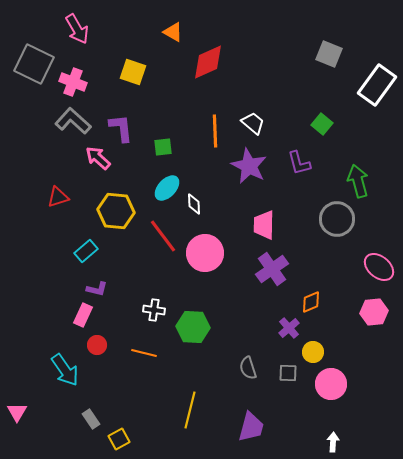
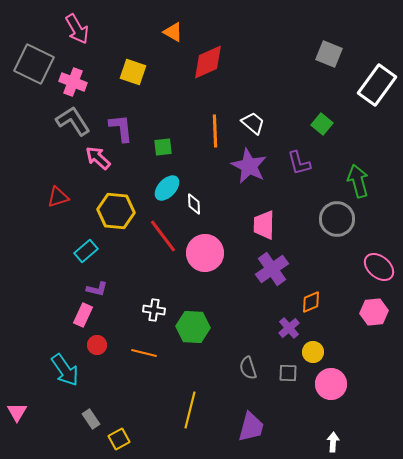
gray L-shape at (73, 121): rotated 15 degrees clockwise
